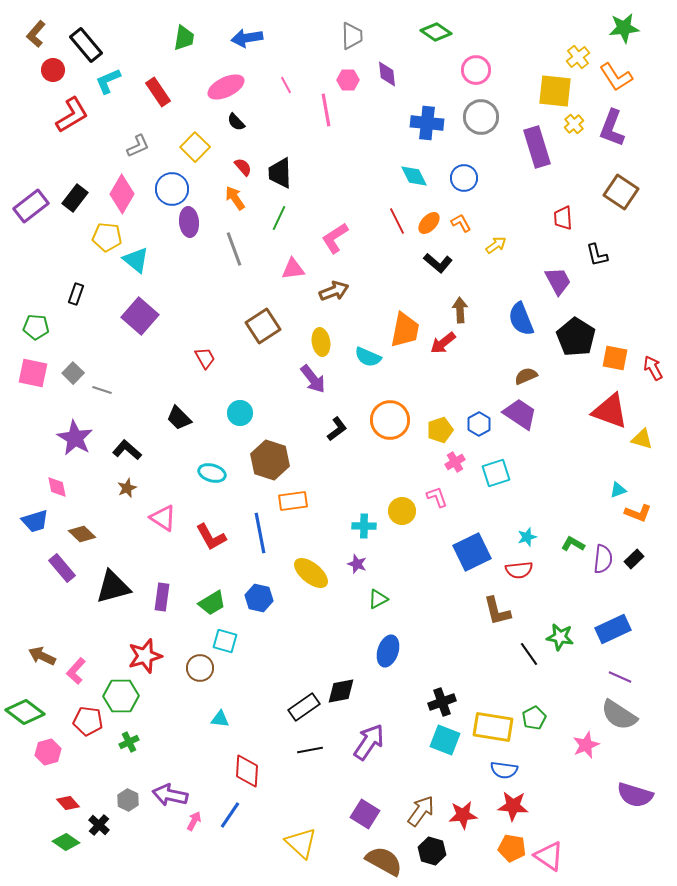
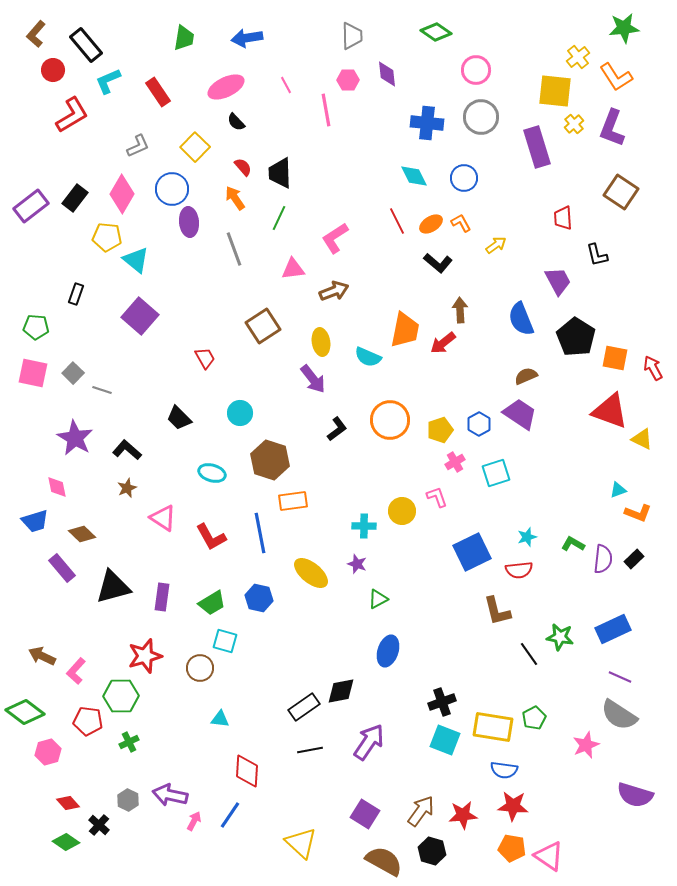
orange ellipse at (429, 223): moved 2 px right, 1 px down; rotated 15 degrees clockwise
yellow triangle at (642, 439): rotated 10 degrees clockwise
